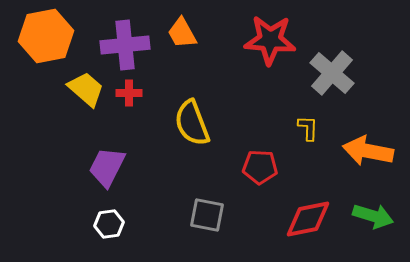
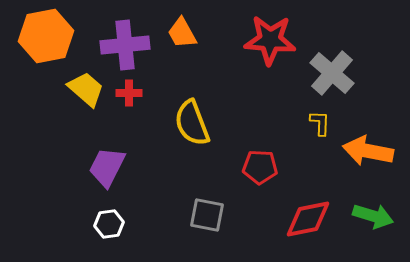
yellow L-shape: moved 12 px right, 5 px up
